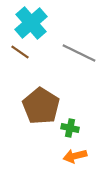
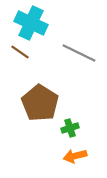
cyan cross: rotated 24 degrees counterclockwise
brown pentagon: moved 1 px left, 3 px up
green cross: rotated 30 degrees counterclockwise
